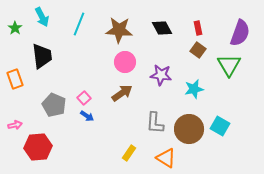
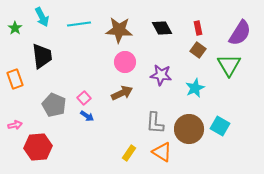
cyan line: rotated 60 degrees clockwise
purple semicircle: rotated 12 degrees clockwise
cyan star: moved 1 px right, 1 px up; rotated 12 degrees counterclockwise
brown arrow: rotated 10 degrees clockwise
orange triangle: moved 4 px left, 6 px up
